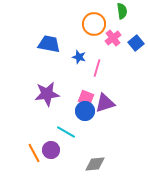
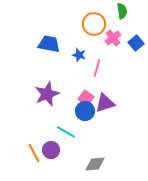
blue star: moved 2 px up
purple star: rotated 15 degrees counterclockwise
pink square: rotated 14 degrees clockwise
